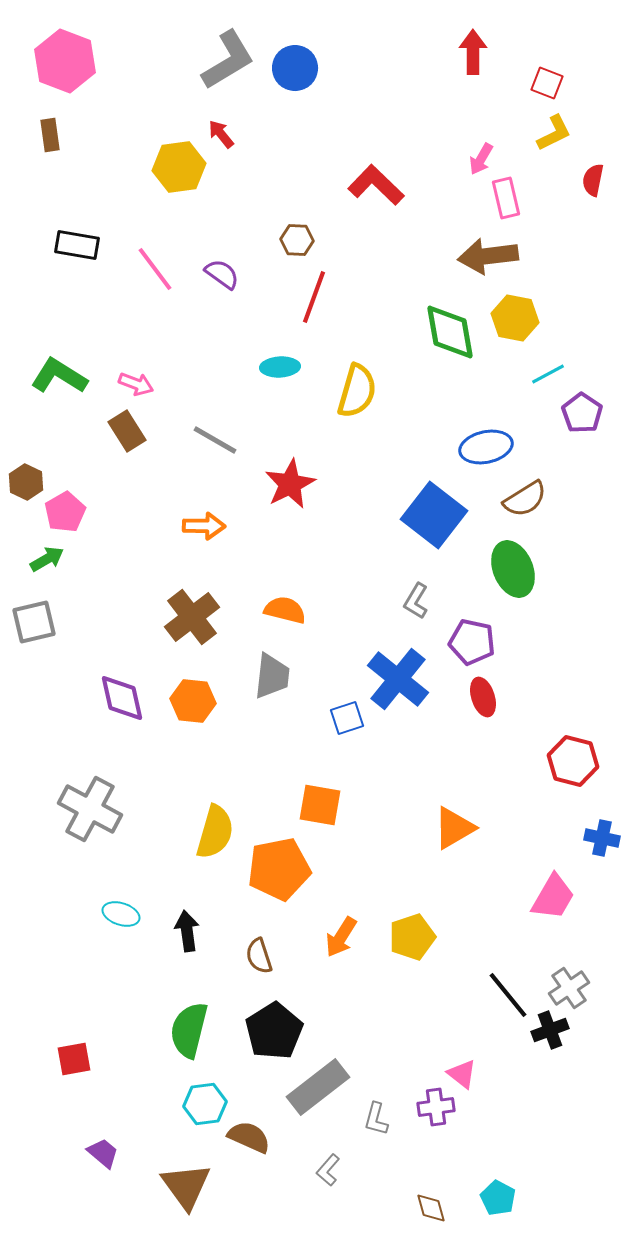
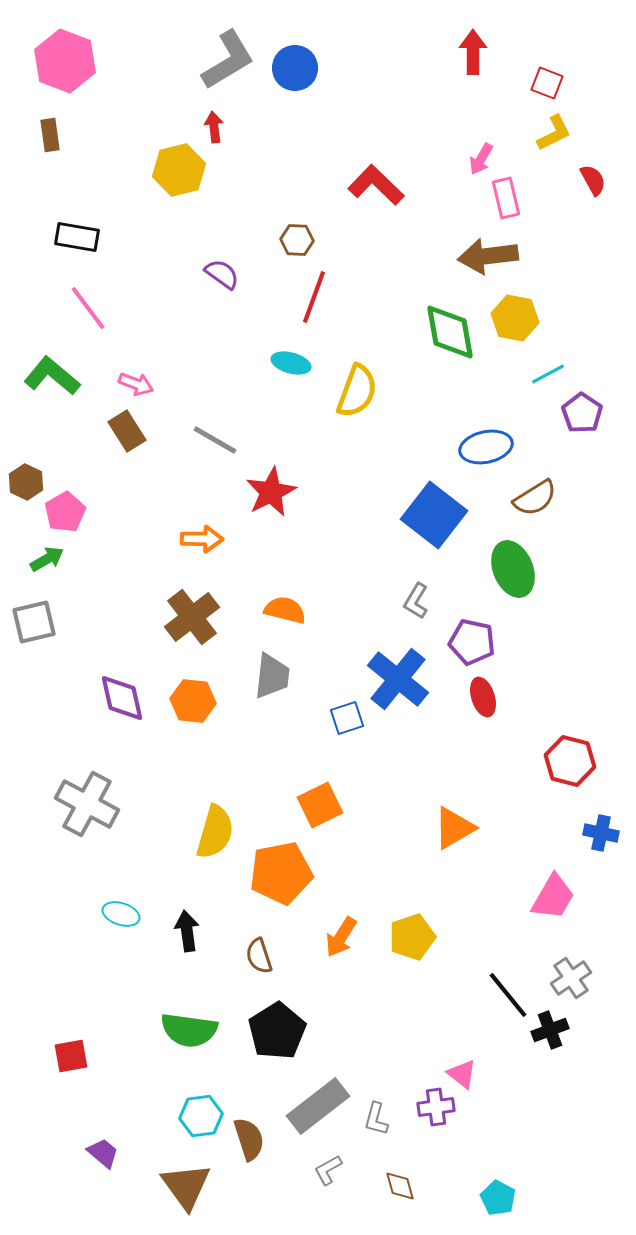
red arrow at (221, 134): moved 7 px left, 7 px up; rotated 32 degrees clockwise
yellow hexagon at (179, 167): moved 3 px down; rotated 6 degrees counterclockwise
red semicircle at (593, 180): rotated 140 degrees clockwise
black rectangle at (77, 245): moved 8 px up
pink line at (155, 269): moved 67 px left, 39 px down
cyan ellipse at (280, 367): moved 11 px right, 4 px up; rotated 18 degrees clockwise
green L-shape at (59, 376): moved 7 px left; rotated 8 degrees clockwise
yellow semicircle at (357, 391): rotated 4 degrees clockwise
red star at (290, 484): moved 19 px left, 8 px down
brown semicircle at (525, 499): moved 10 px right, 1 px up
orange arrow at (204, 526): moved 2 px left, 13 px down
red hexagon at (573, 761): moved 3 px left
orange square at (320, 805): rotated 36 degrees counterclockwise
gray cross at (90, 809): moved 3 px left, 5 px up
blue cross at (602, 838): moved 1 px left, 5 px up
orange pentagon at (279, 869): moved 2 px right, 4 px down
gray cross at (569, 988): moved 2 px right, 10 px up
green semicircle at (189, 1030): rotated 96 degrees counterclockwise
black pentagon at (274, 1031): moved 3 px right
red square at (74, 1059): moved 3 px left, 3 px up
gray rectangle at (318, 1087): moved 19 px down
cyan hexagon at (205, 1104): moved 4 px left, 12 px down
brown semicircle at (249, 1137): moved 2 px down; rotated 48 degrees clockwise
gray L-shape at (328, 1170): rotated 20 degrees clockwise
brown diamond at (431, 1208): moved 31 px left, 22 px up
